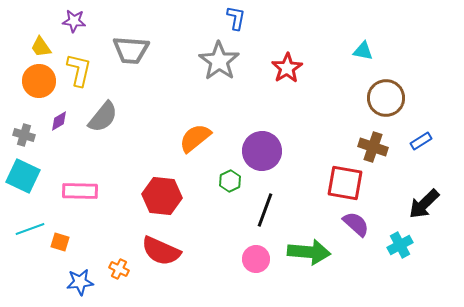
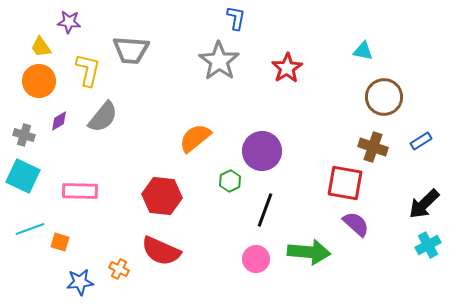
purple star: moved 5 px left, 1 px down
yellow L-shape: moved 9 px right
brown circle: moved 2 px left, 1 px up
cyan cross: moved 28 px right
